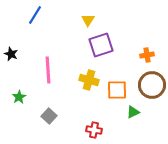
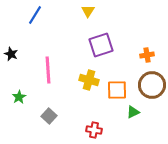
yellow triangle: moved 9 px up
